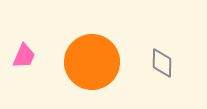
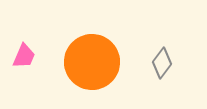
gray diamond: rotated 36 degrees clockwise
